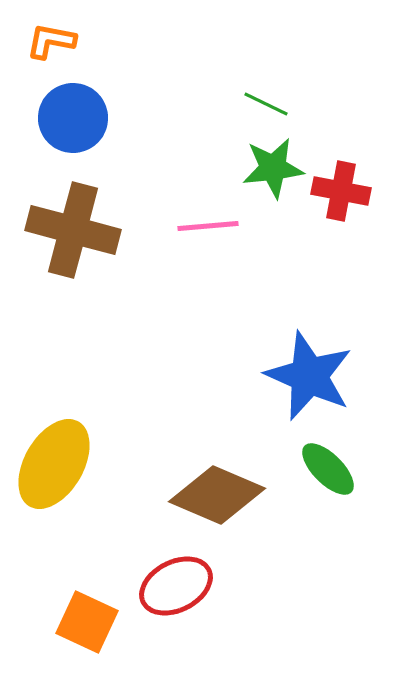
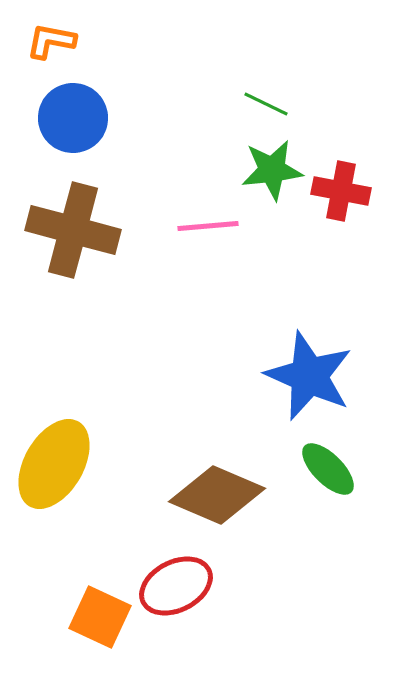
green star: moved 1 px left, 2 px down
orange square: moved 13 px right, 5 px up
